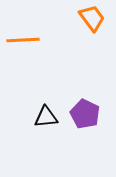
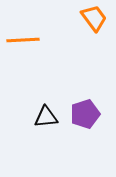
orange trapezoid: moved 2 px right
purple pentagon: rotated 28 degrees clockwise
